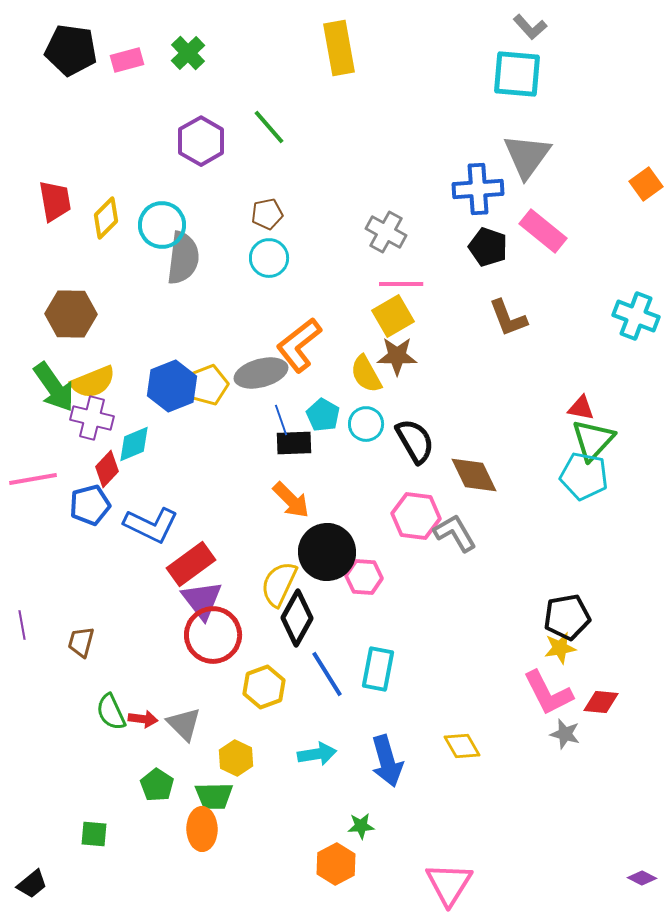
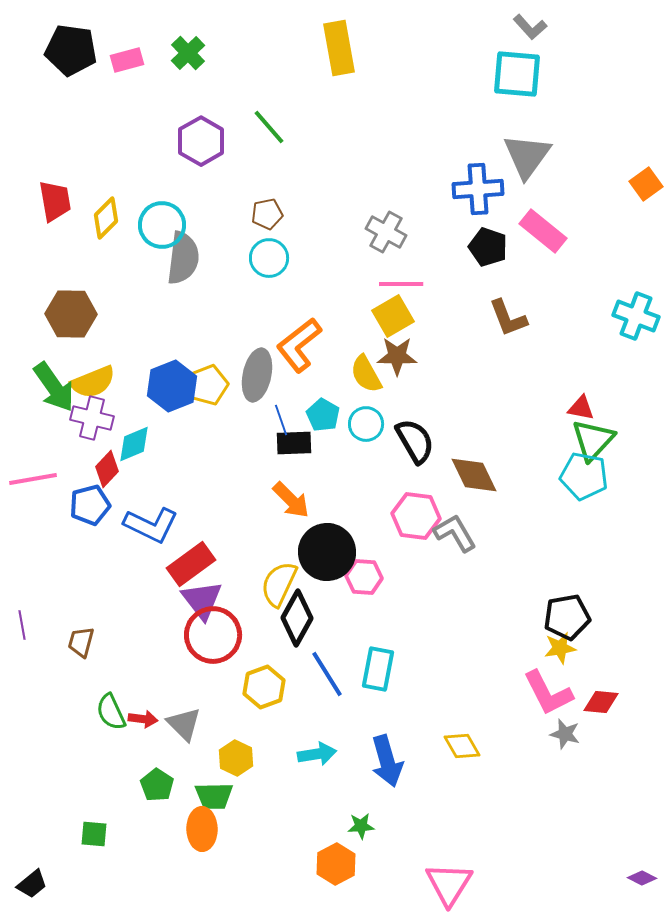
gray ellipse at (261, 373): moved 4 px left, 2 px down; rotated 63 degrees counterclockwise
